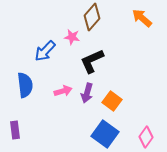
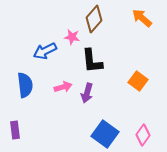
brown diamond: moved 2 px right, 2 px down
blue arrow: rotated 20 degrees clockwise
black L-shape: rotated 72 degrees counterclockwise
pink arrow: moved 4 px up
orange square: moved 26 px right, 20 px up
pink diamond: moved 3 px left, 2 px up
